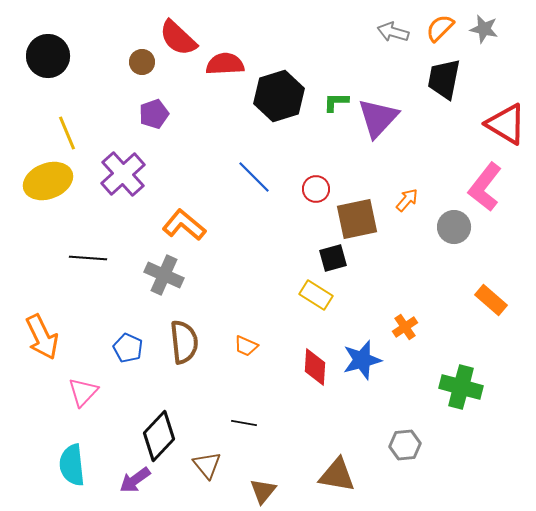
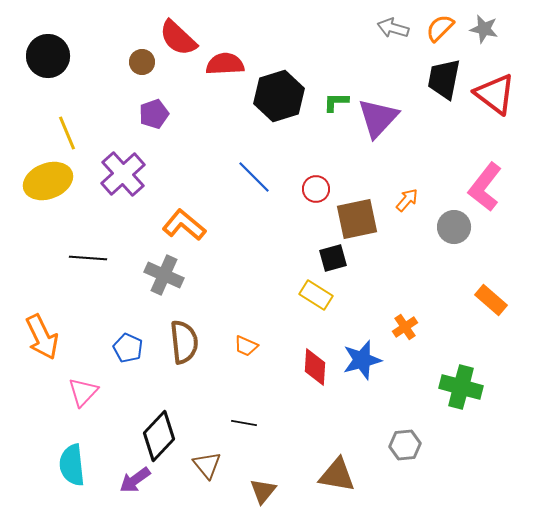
gray arrow at (393, 32): moved 4 px up
red triangle at (506, 124): moved 11 px left, 30 px up; rotated 6 degrees clockwise
